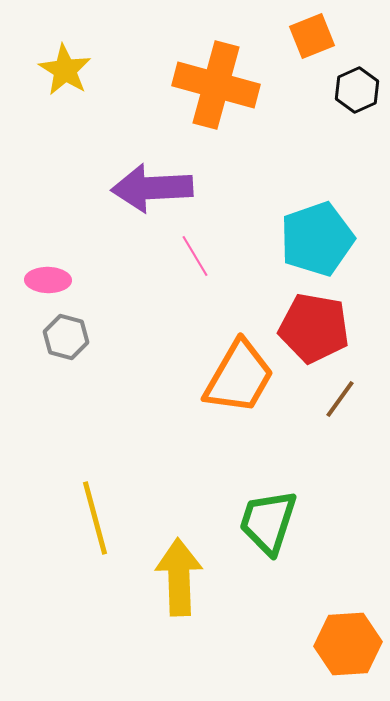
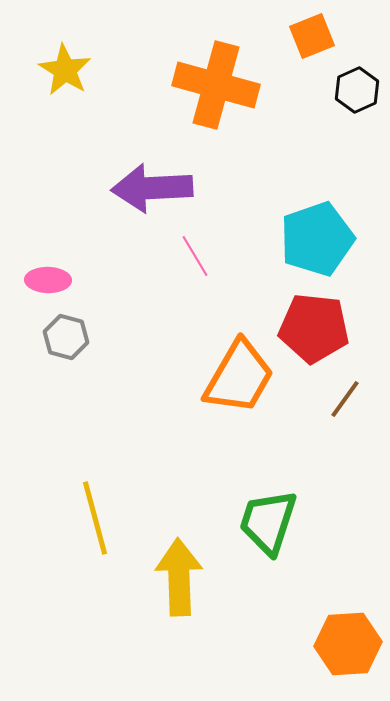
red pentagon: rotated 4 degrees counterclockwise
brown line: moved 5 px right
